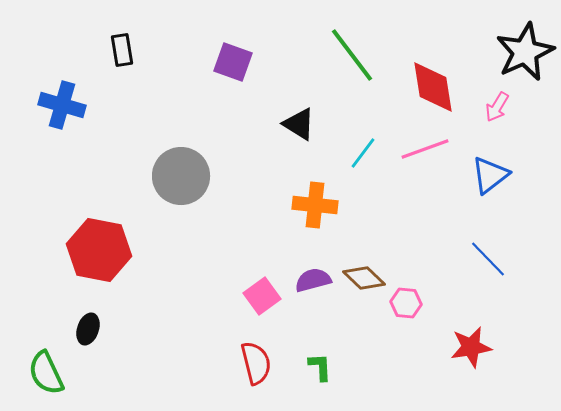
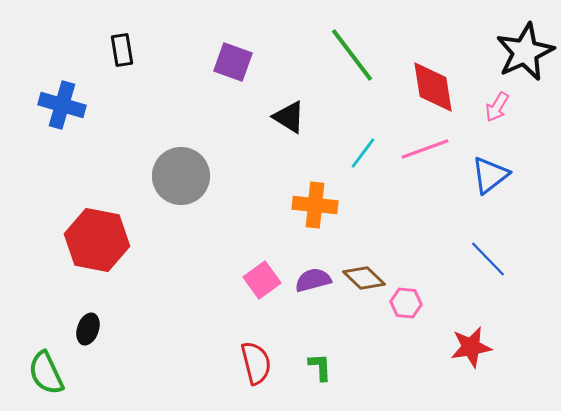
black triangle: moved 10 px left, 7 px up
red hexagon: moved 2 px left, 10 px up
pink square: moved 16 px up
